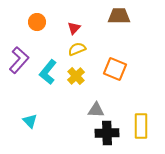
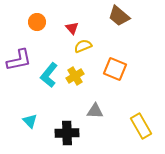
brown trapezoid: rotated 140 degrees counterclockwise
red triangle: moved 2 px left; rotated 24 degrees counterclockwise
yellow semicircle: moved 6 px right, 3 px up
purple L-shape: rotated 36 degrees clockwise
cyan L-shape: moved 1 px right, 3 px down
yellow cross: moved 1 px left; rotated 12 degrees clockwise
gray triangle: moved 1 px left, 1 px down
yellow rectangle: rotated 30 degrees counterclockwise
black cross: moved 40 px left
